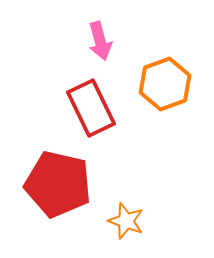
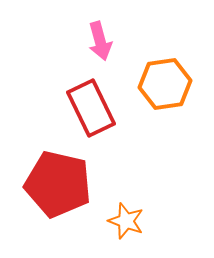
orange hexagon: rotated 12 degrees clockwise
